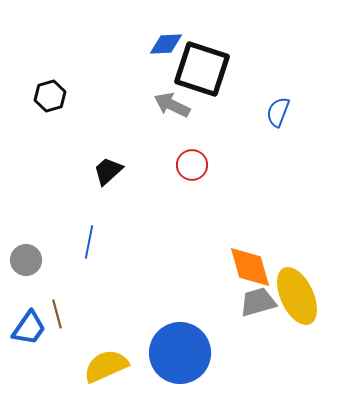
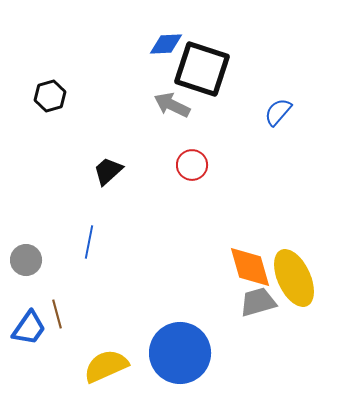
blue semicircle: rotated 20 degrees clockwise
yellow ellipse: moved 3 px left, 18 px up
